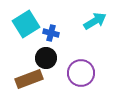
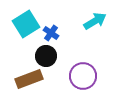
blue cross: rotated 21 degrees clockwise
black circle: moved 2 px up
purple circle: moved 2 px right, 3 px down
